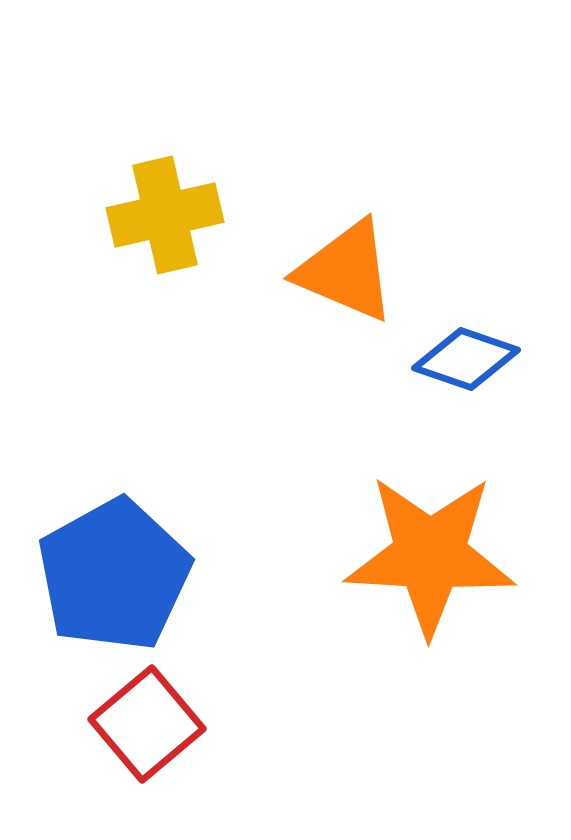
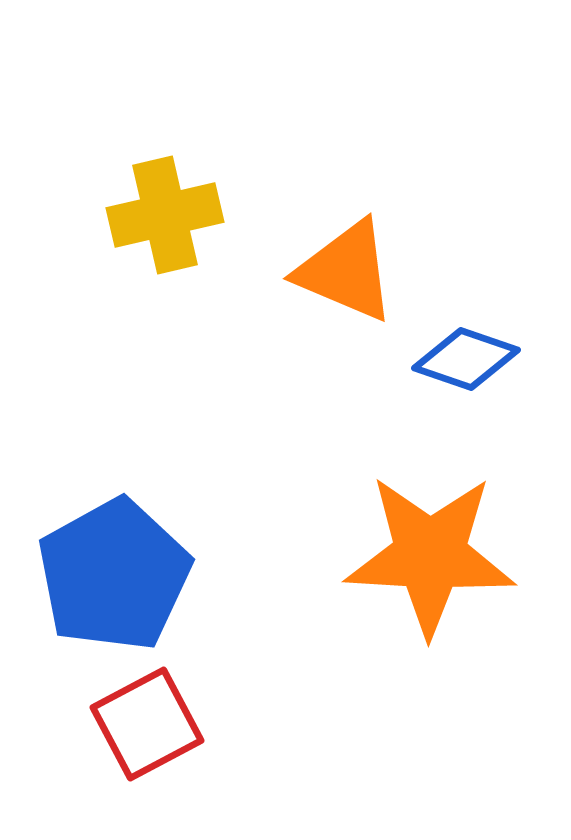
red square: rotated 12 degrees clockwise
